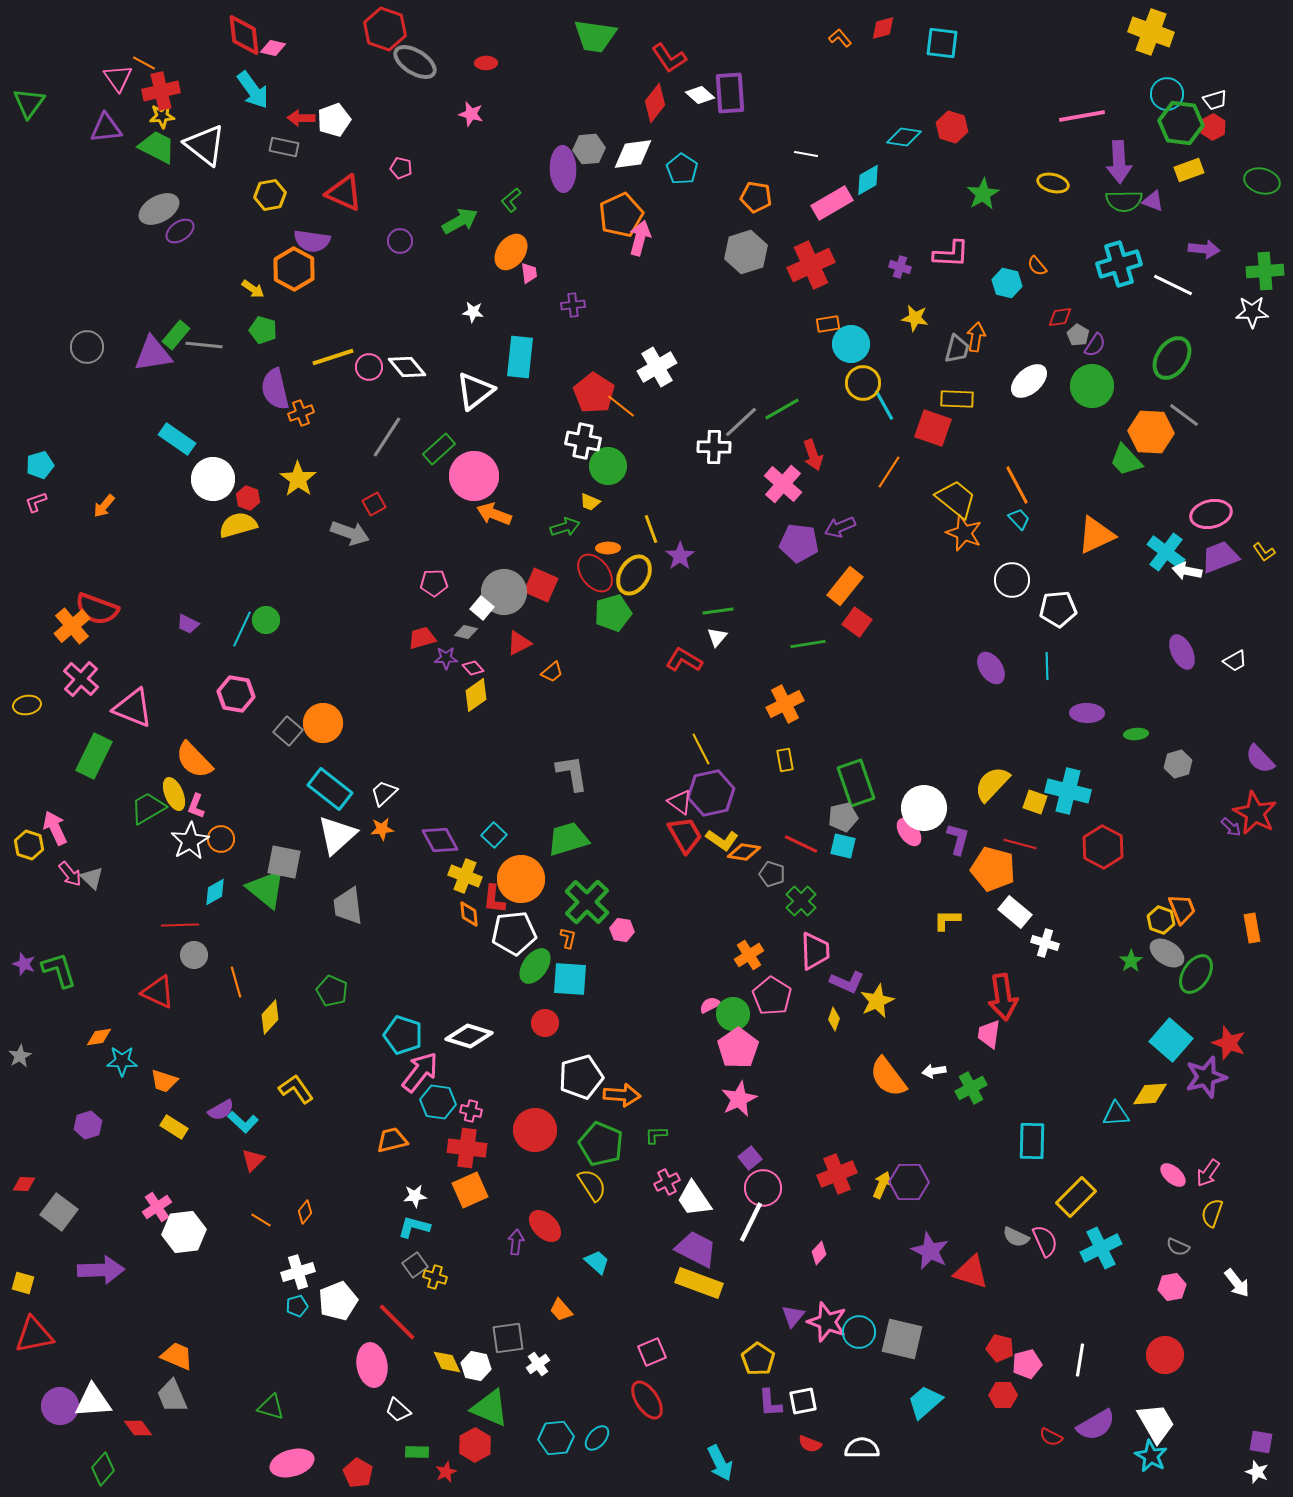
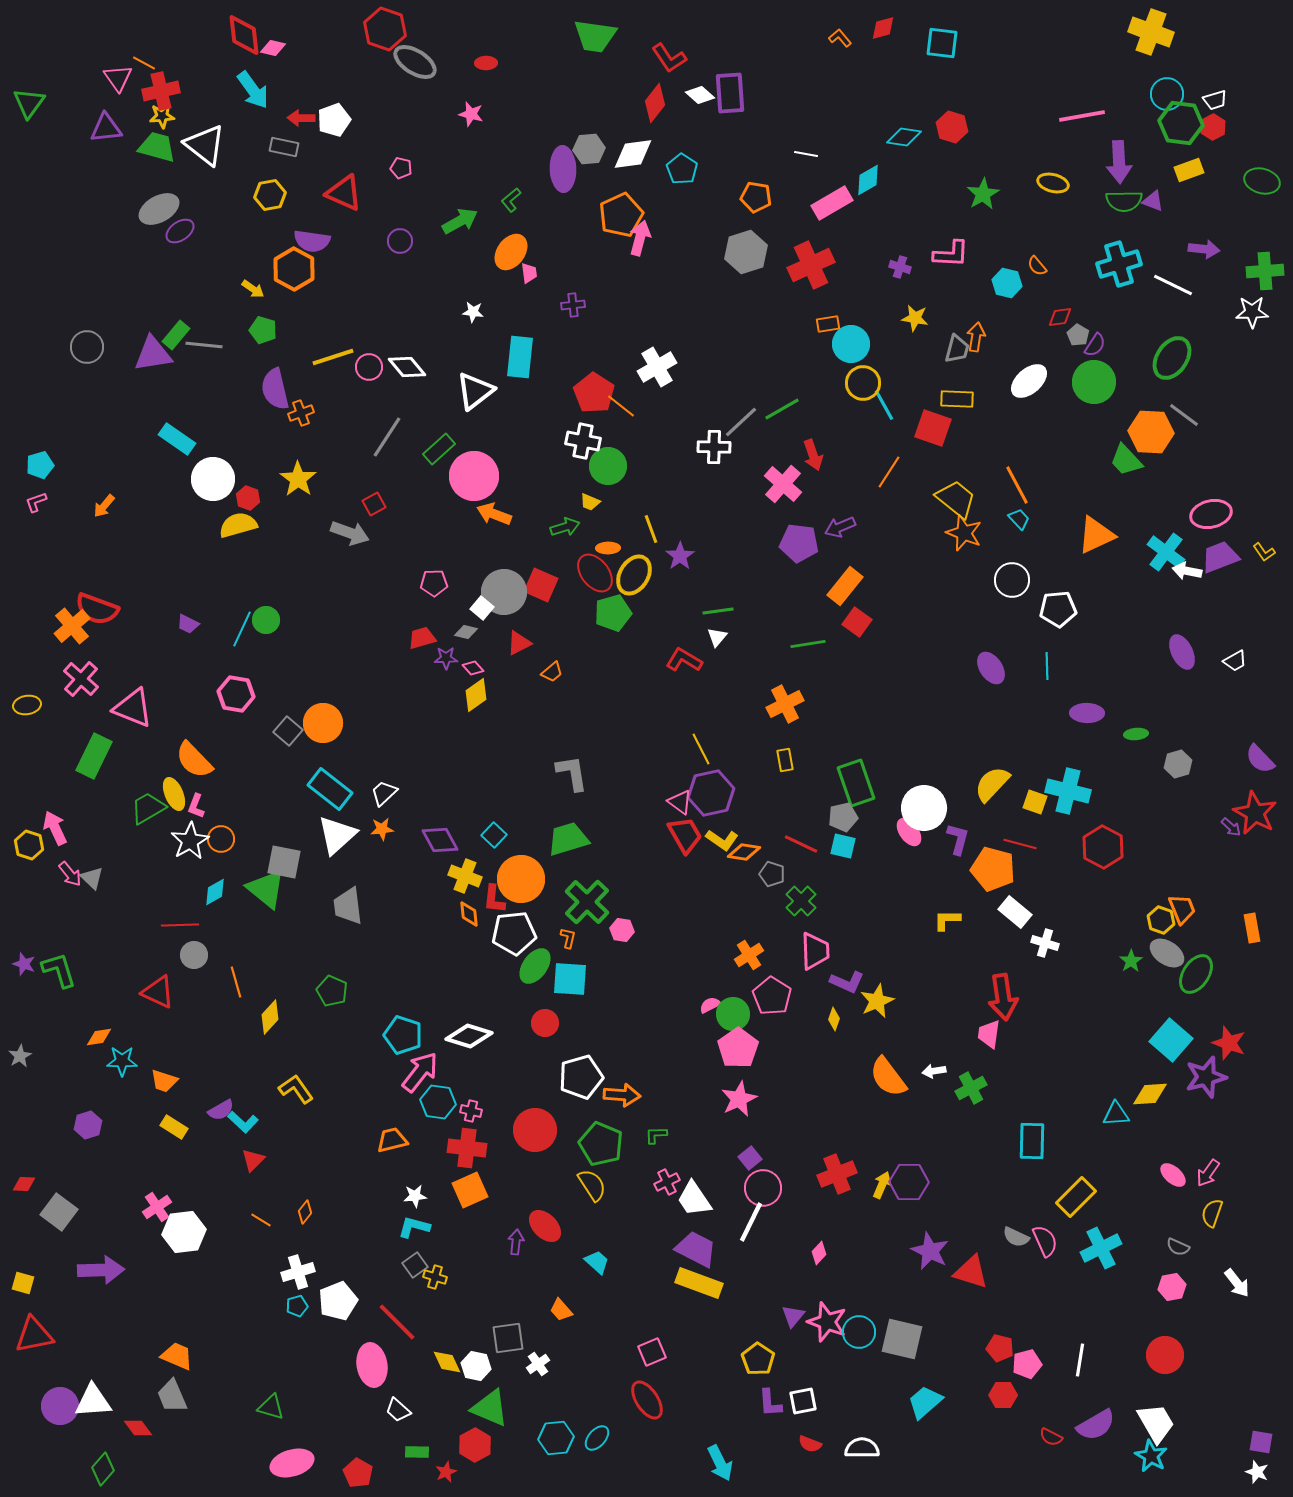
green trapezoid at (157, 147): rotated 12 degrees counterclockwise
green circle at (1092, 386): moved 2 px right, 4 px up
